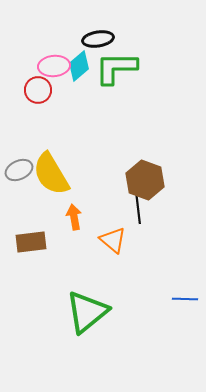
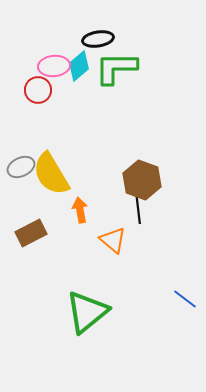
gray ellipse: moved 2 px right, 3 px up
brown hexagon: moved 3 px left
orange arrow: moved 6 px right, 7 px up
brown rectangle: moved 9 px up; rotated 20 degrees counterclockwise
blue line: rotated 35 degrees clockwise
